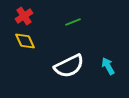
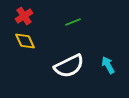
cyan arrow: moved 1 px up
